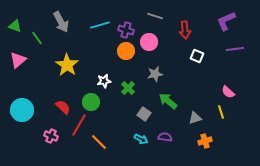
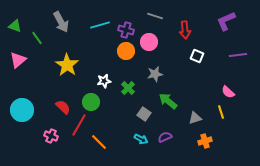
purple line: moved 3 px right, 6 px down
purple semicircle: rotated 32 degrees counterclockwise
